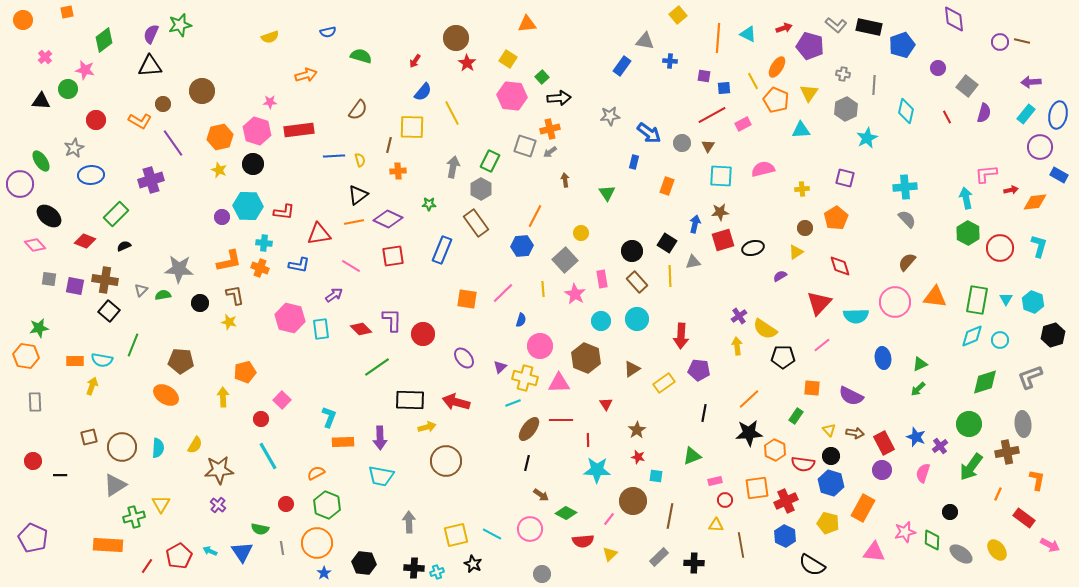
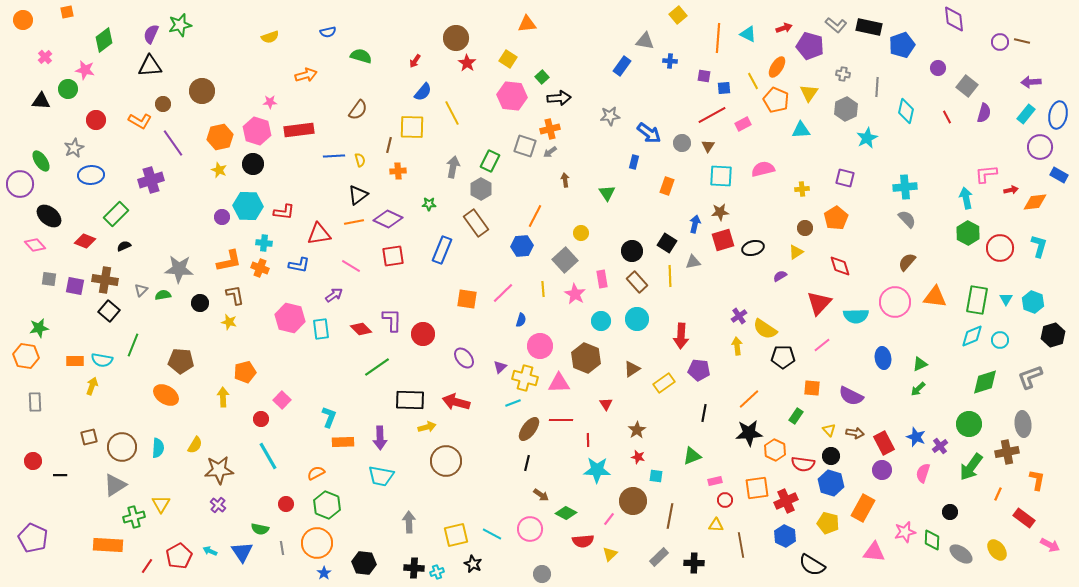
gray line at (874, 85): moved 3 px right, 2 px down
